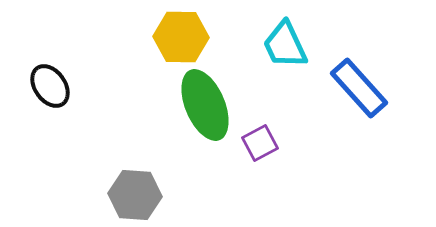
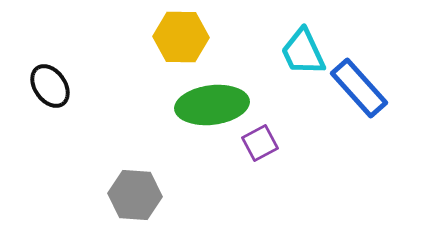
cyan trapezoid: moved 18 px right, 7 px down
green ellipse: moved 7 px right; rotated 74 degrees counterclockwise
